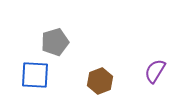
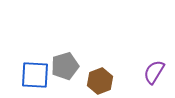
gray pentagon: moved 10 px right, 24 px down
purple semicircle: moved 1 px left, 1 px down
